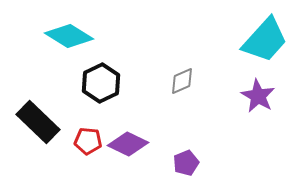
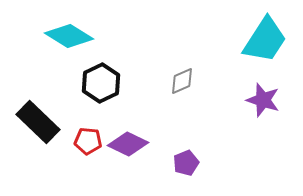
cyan trapezoid: rotated 9 degrees counterclockwise
purple star: moved 5 px right, 4 px down; rotated 12 degrees counterclockwise
